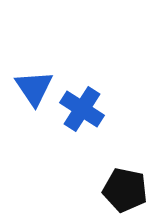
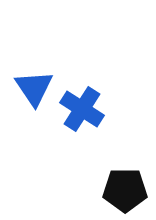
black pentagon: rotated 12 degrees counterclockwise
